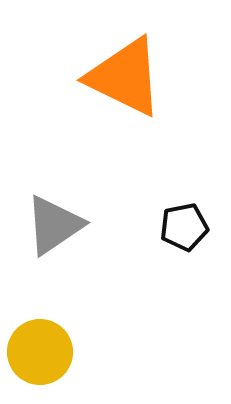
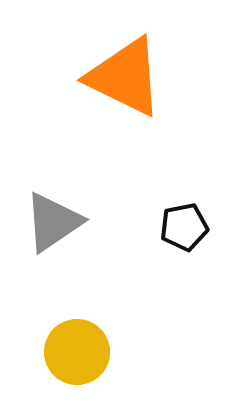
gray triangle: moved 1 px left, 3 px up
yellow circle: moved 37 px right
